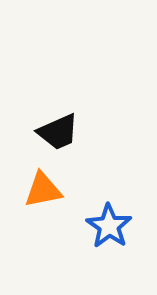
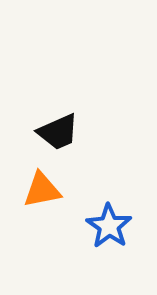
orange triangle: moved 1 px left
